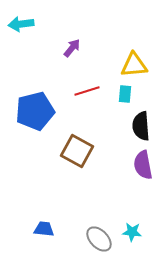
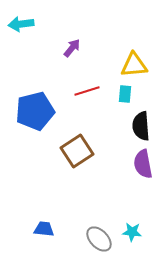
brown square: rotated 28 degrees clockwise
purple semicircle: moved 1 px up
